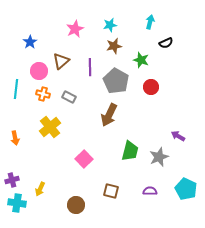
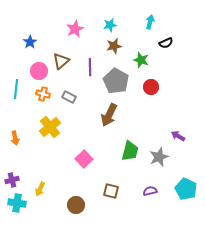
purple semicircle: rotated 16 degrees counterclockwise
